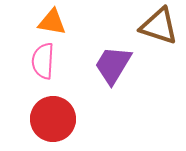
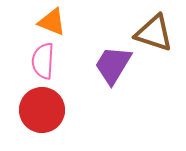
orange triangle: rotated 12 degrees clockwise
brown triangle: moved 5 px left, 7 px down
red circle: moved 11 px left, 9 px up
